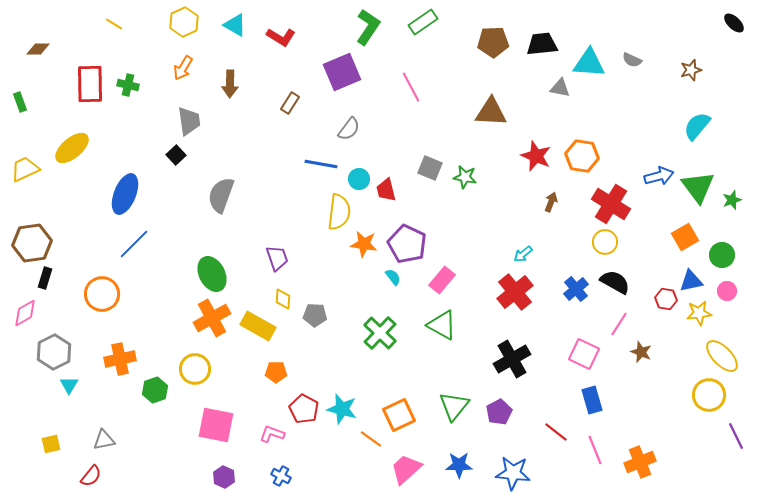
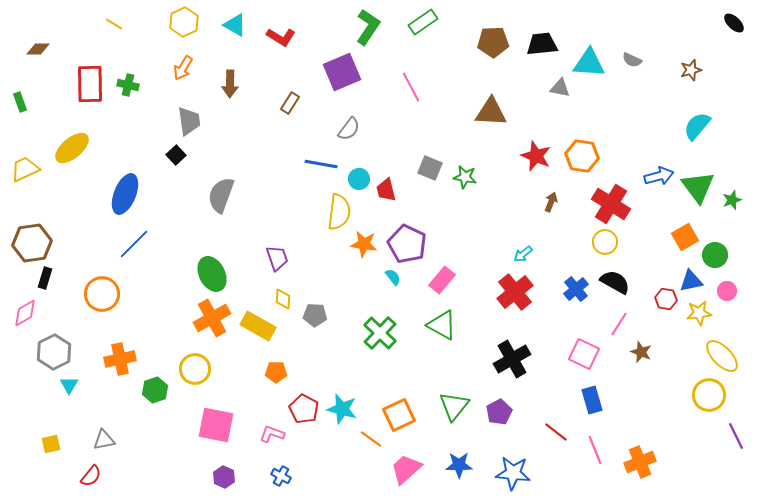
green circle at (722, 255): moved 7 px left
